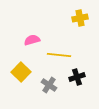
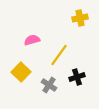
yellow line: rotated 60 degrees counterclockwise
